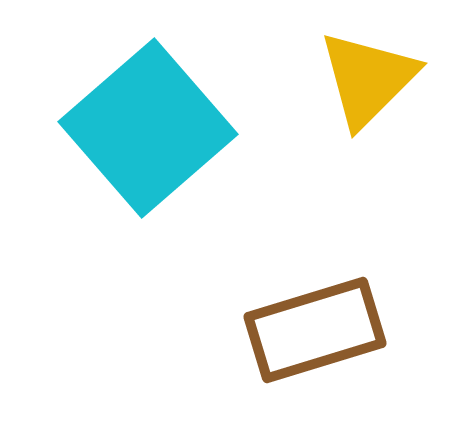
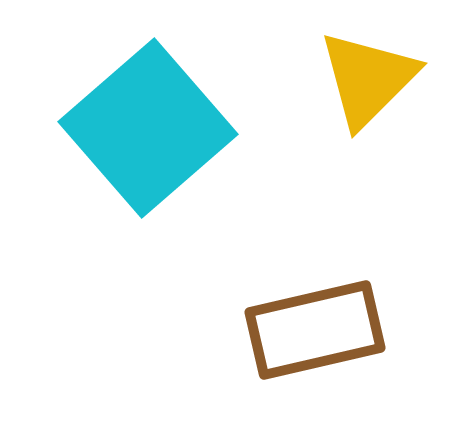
brown rectangle: rotated 4 degrees clockwise
